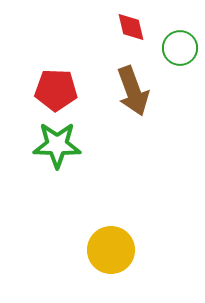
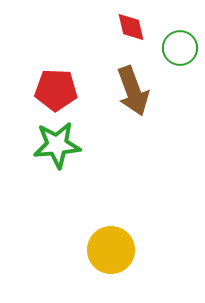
green star: rotated 6 degrees counterclockwise
